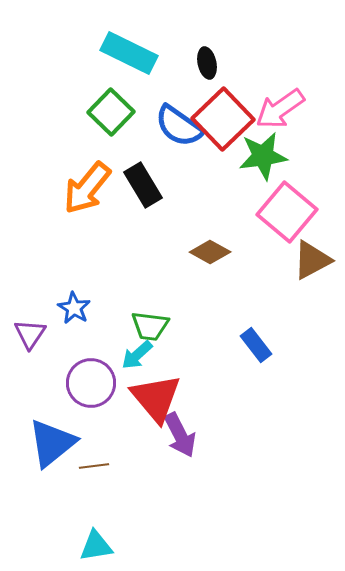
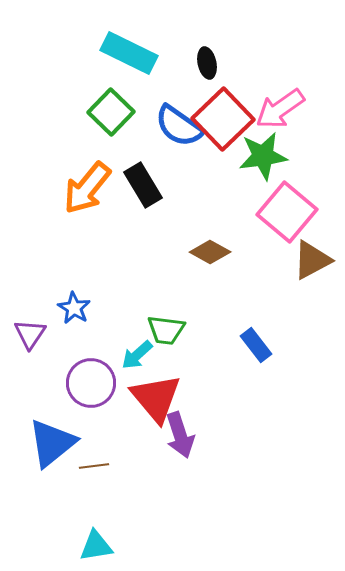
green trapezoid: moved 16 px right, 4 px down
purple arrow: rotated 9 degrees clockwise
